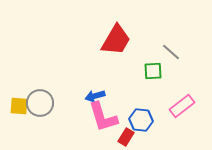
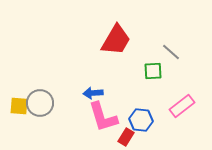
blue arrow: moved 2 px left, 3 px up; rotated 12 degrees clockwise
